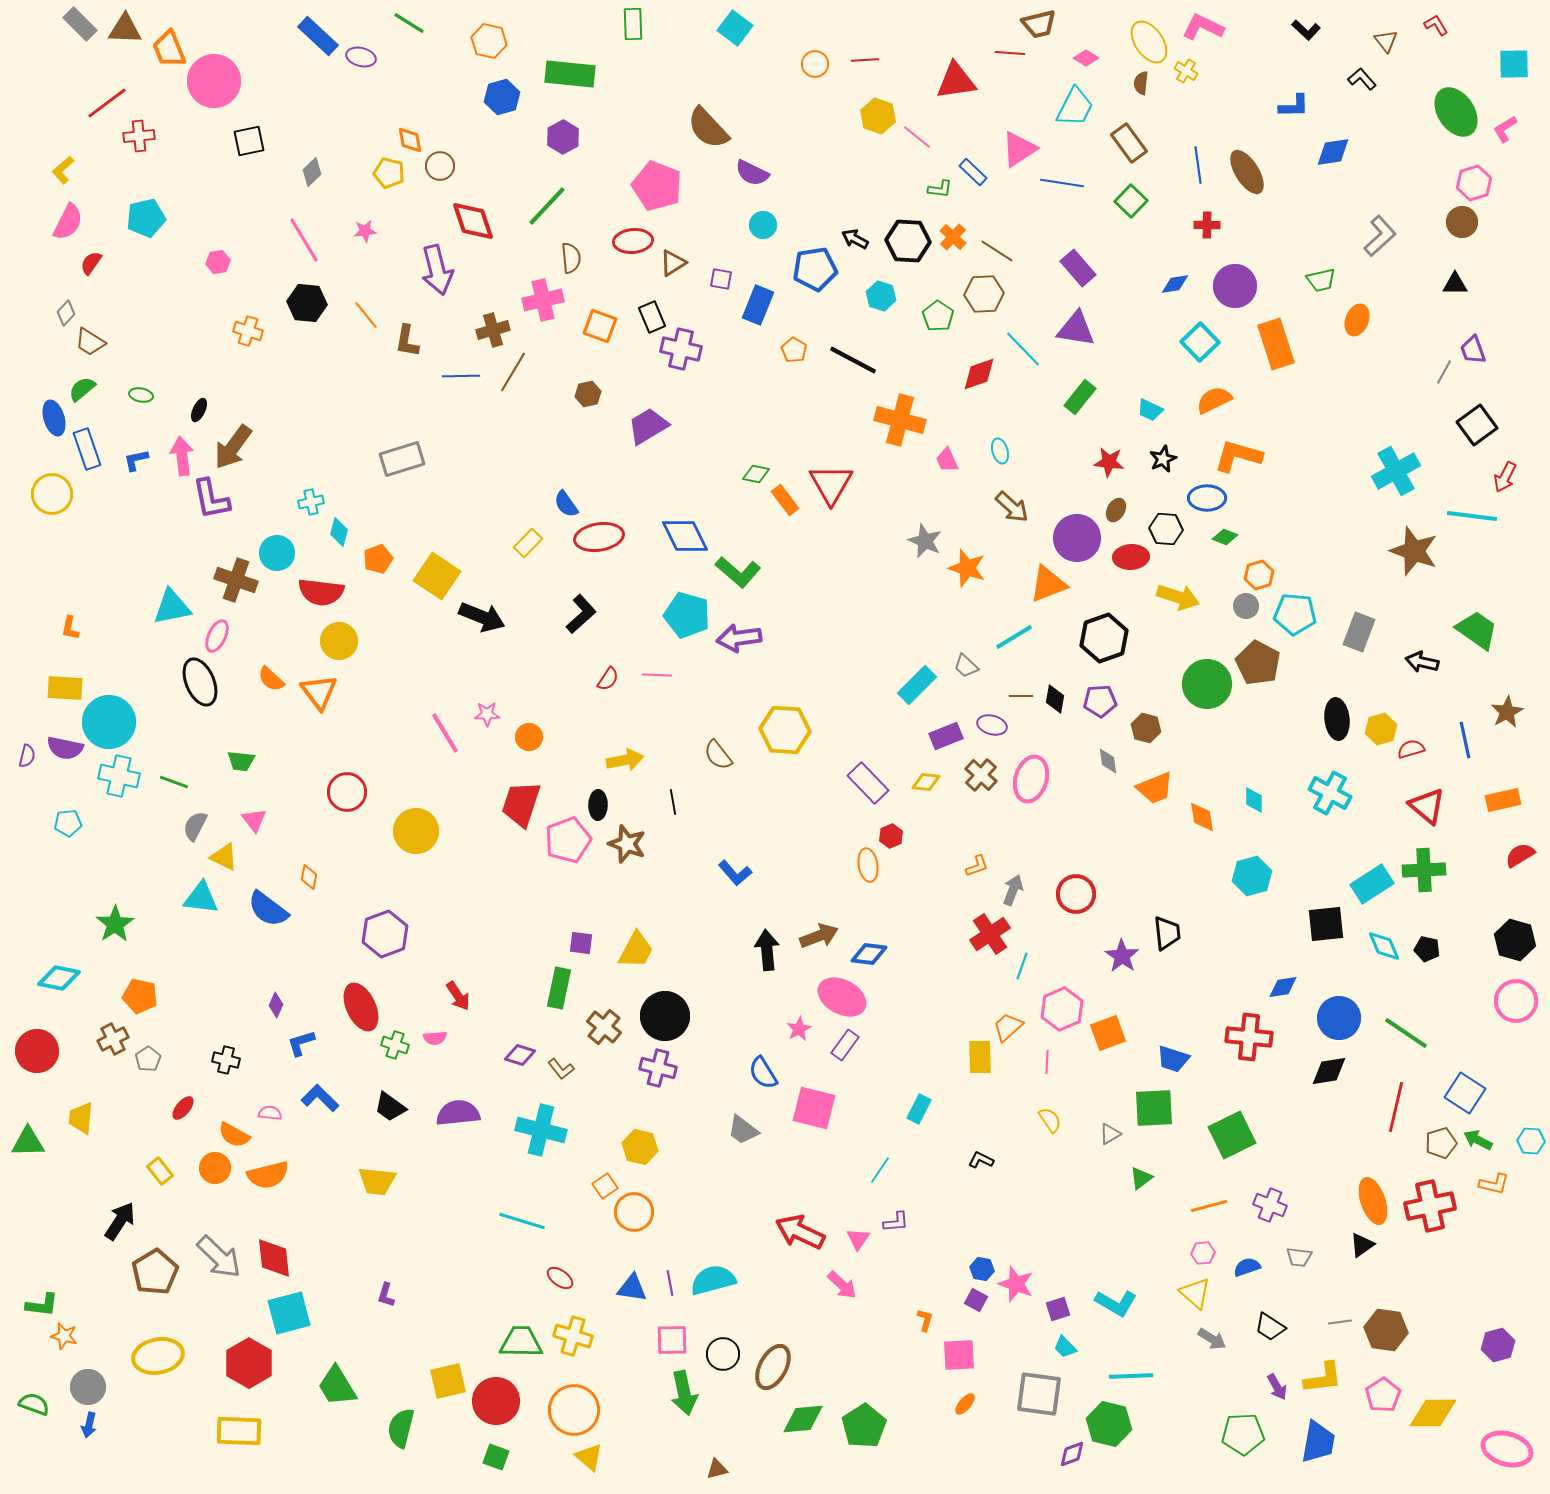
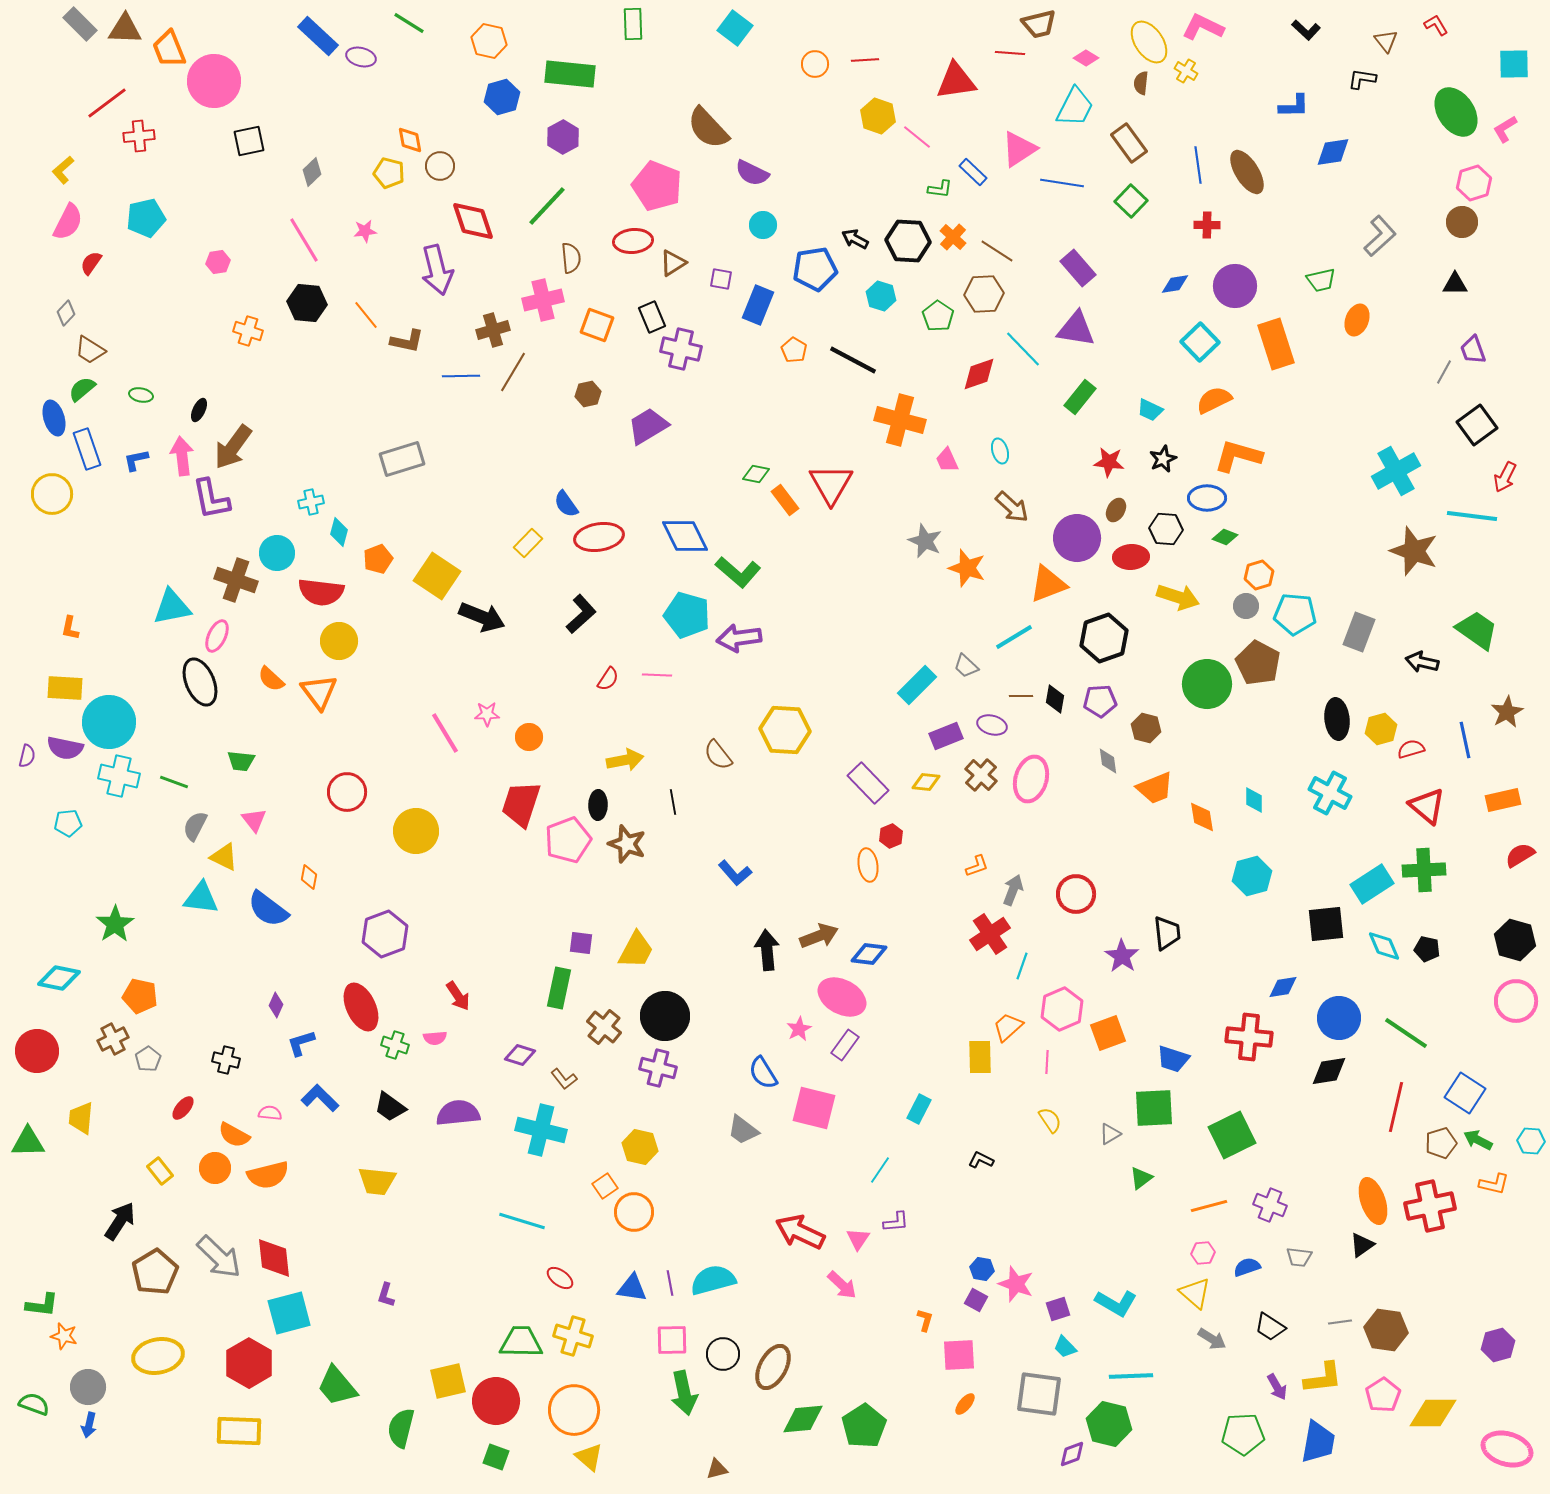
black L-shape at (1362, 79): rotated 40 degrees counterclockwise
orange square at (600, 326): moved 3 px left, 1 px up
brown L-shape at (407, 341): rotated 88 degrees counterclockwise
brown trapezoid at (90, 342): moved 8 px down
brown L-shape at (561, 1069): moved 3 px right, 10 px down
green trapezoid at (337, 1386): rotated 9 degrees counterclockwise
